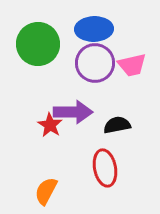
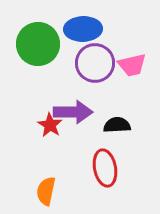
blue ellipse: moved 11 px left
black semicircle: rotated 8 degrees clockwise
orange semicircle: rotated 16 degrees counterclockwise
